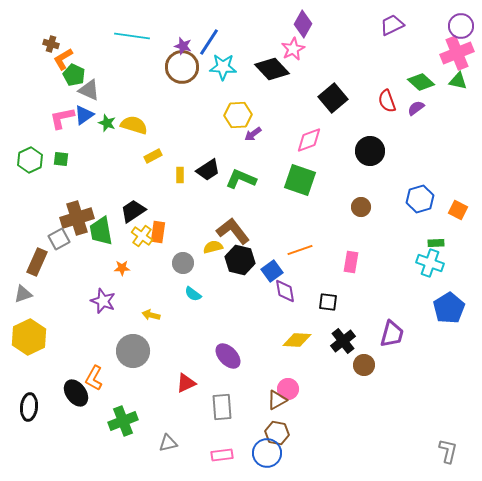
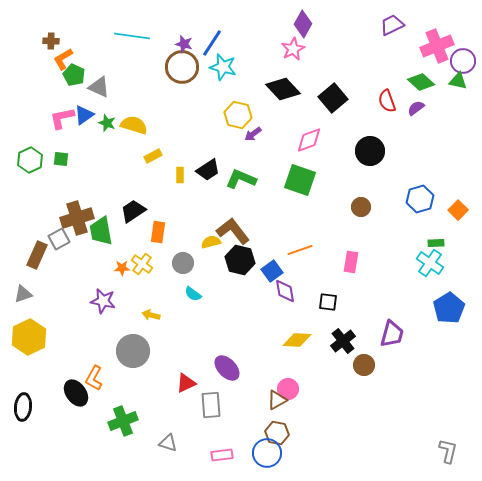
purple circle at (461, 26): moved 2 px right, 35 px down
blue line at (209, 42): moved 3 px right, 1 px down
brown cross at (51, 44): moved 3 px up; rotated 14 degrees counterclockwise
purple star at (183, 46): moved 1 px right, 2 px up
pink cross at (457, 53): moved 20 px left, 7 px up
cyan star at (223, 67): rotated 12 degrees clockwise
black diamond at (272, 69): moved 11 px right, 20 px down
gray triangle at (89, 90): moved 10 px right, 3 px up
yellow hexagon at (238, 115): rotated 16 degrees clockwise
orange square at (458, 210): rotated 18 degrees clockwise
yellow cross at (142, 236): moved 28 px down
yellow semicircle at (213, 247): moved 2 px left, 5 px up
brown rectangle at (37, 262): moved 7 px up
cyan cross at (430, 263): rotated 16 degrees clockwise
purple star at (103, 301): rotated 10 degrees counterclockwise
purple ellipse at (228, 356): moved 1 px left, 12 px down
black ellipse at (29, 407): moved 6 px left
gray rectangle at (222, 407): moved 11 px left, 2 px up
gray triangle at (168, 443): rotated 30 degrees clockwise
